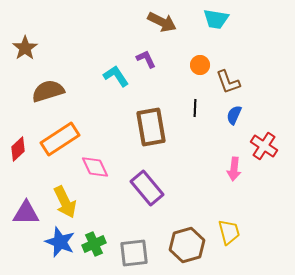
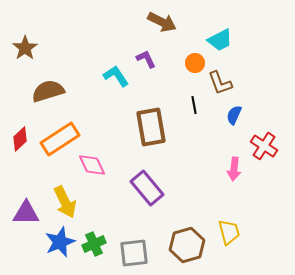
cyan trapezoid: moved 4 px right, 21 px down; rotated 36 degrees counterclockwise
orange circle: moved 5 px left, 2 px up
brown L-shape: moved 8 px left, 1 px down
black line: moved 1 px left, 3 px up; rotated 12 degrees counterclockwise
red diamond: moved 2 px right, 10 px up
pink diamond: moved 3 px left, 2 px up
blue star: rotated 28 degrees clockwise
